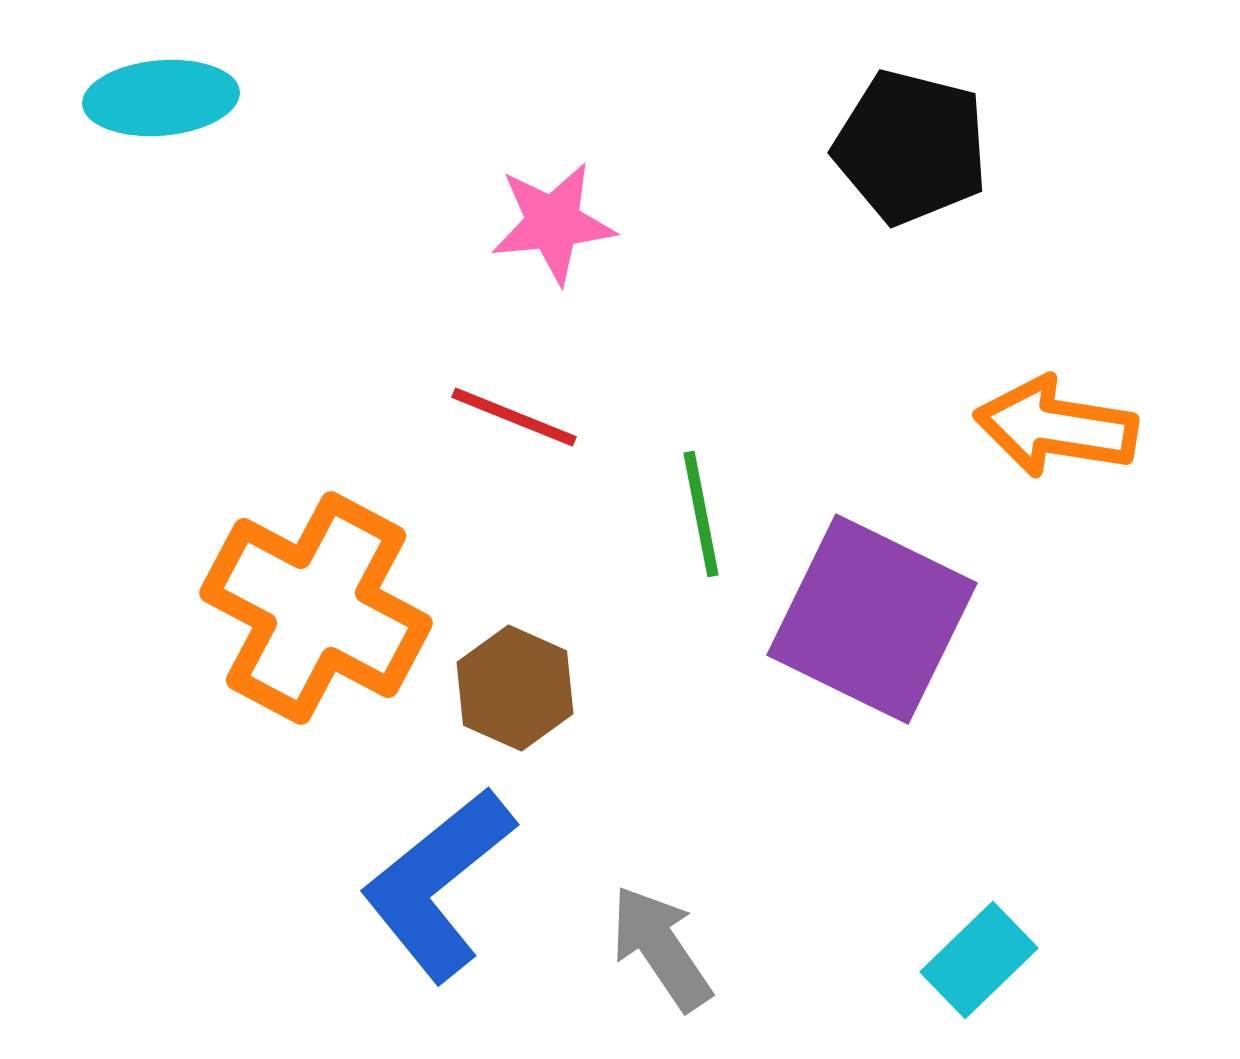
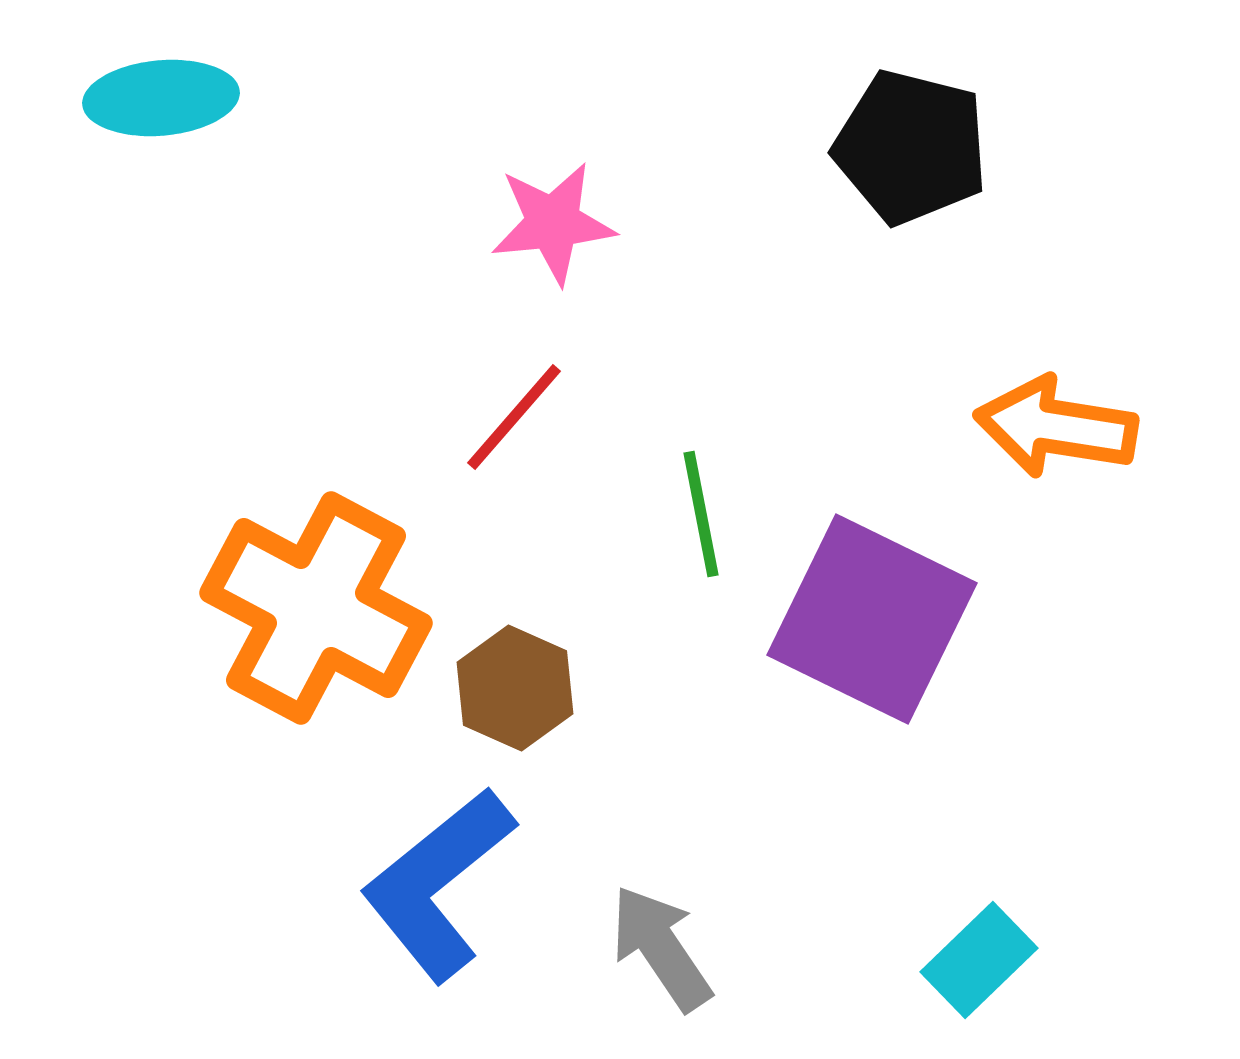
red line: rotated 71 degrees counterclockwise
